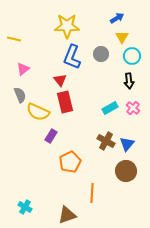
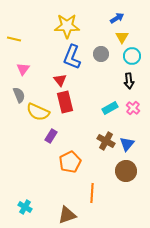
pink triangle: rotated 16 degrees counterclockwise
gray semicircle: moved 1 px left
